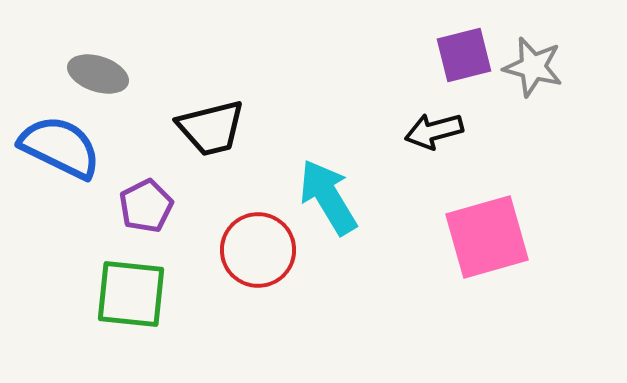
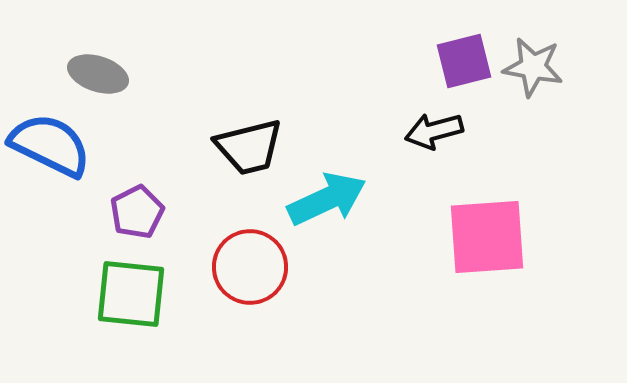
purple square: moved 6 px down
gray star: rotated 4 degrees counterclockwise
black trapezoid: moved 38 px right, 19 px down
blue semicircle: moved 10 px left, 2 px up
cyan arrow: moved 1 px left, 2 px down; rotated 96 degrees clockwise
purple pentagon: moved 9 px left, 6 px down
pink square: rotated 12 degrees clockwise
red circle: moved 8 px left, 17 px down
